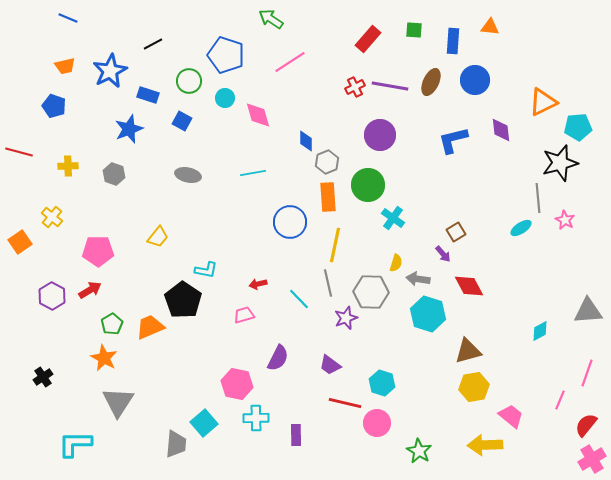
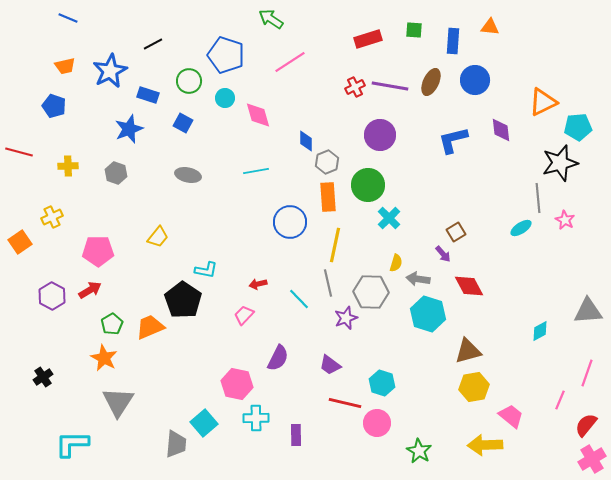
red rectangle at (368, 39): rotated 32 degrees clockwise
blue square at (182, 121): moved 1 px right, 2 px down
cyan line at (253, 173): moved 3 px right, 2 px up
gray hexagon at (114, 174): moved 2 px right, 1 px up
yellow cross at (52, 217): rotated 25 degrees clockwise
cyan cross at (393, 218): moved 4 px left; rotated 10 degrees clockwise
pink trapezoid at (244, 315): rotated 30 degrees counterclockwise
cyan L-shape at (75, 444): moved 3 px left
